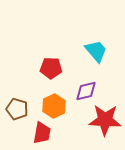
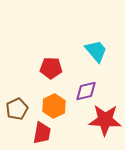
brown pentagon: rotated 30 degrees clockwise
